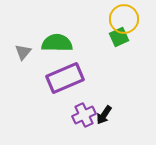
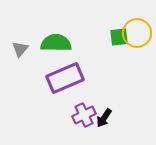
yellow circle: moved 13 px right, 14 px down
green square: rotated 18 degrees clockwise
green semicircle: moved 1 px left
gray triangle: moved 3 px left, 3 px up
black arrow: moved 3 px down
